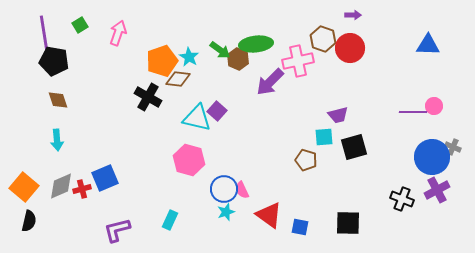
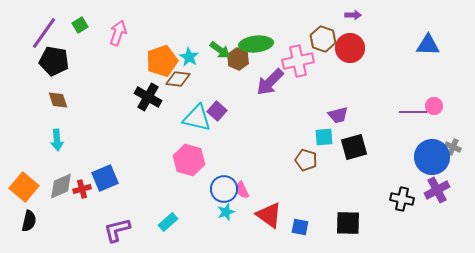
purple line at (44, 33): rotated 44 degrees clockwise
black cross at (402, 199): rotated 10 degrees counterclockwise
cyan rectangle at (170, 220): moved 2 px left, 2 px down; rotated 24 degrees clockwise
